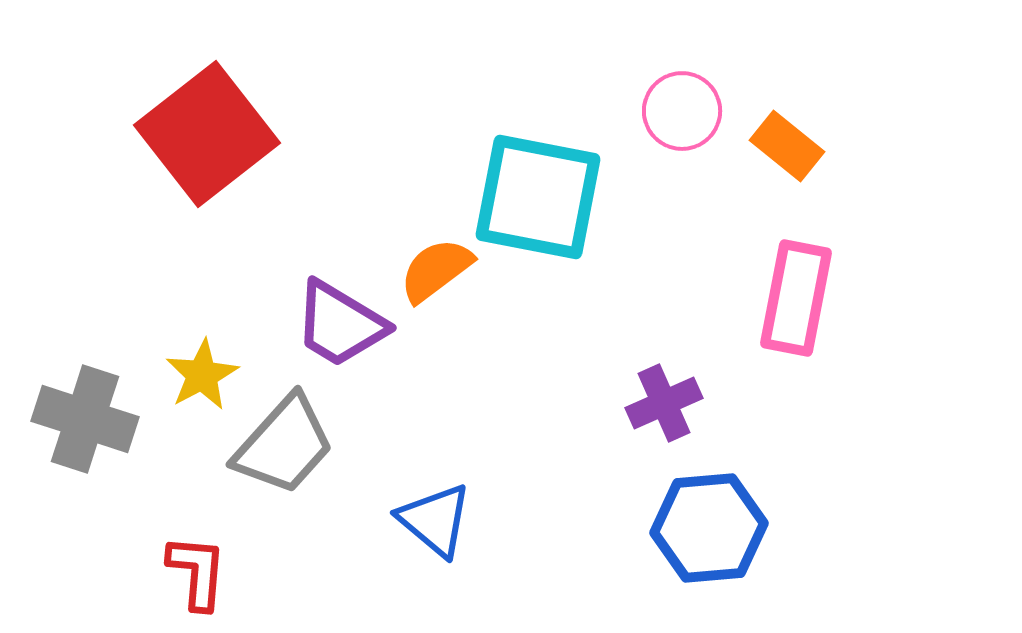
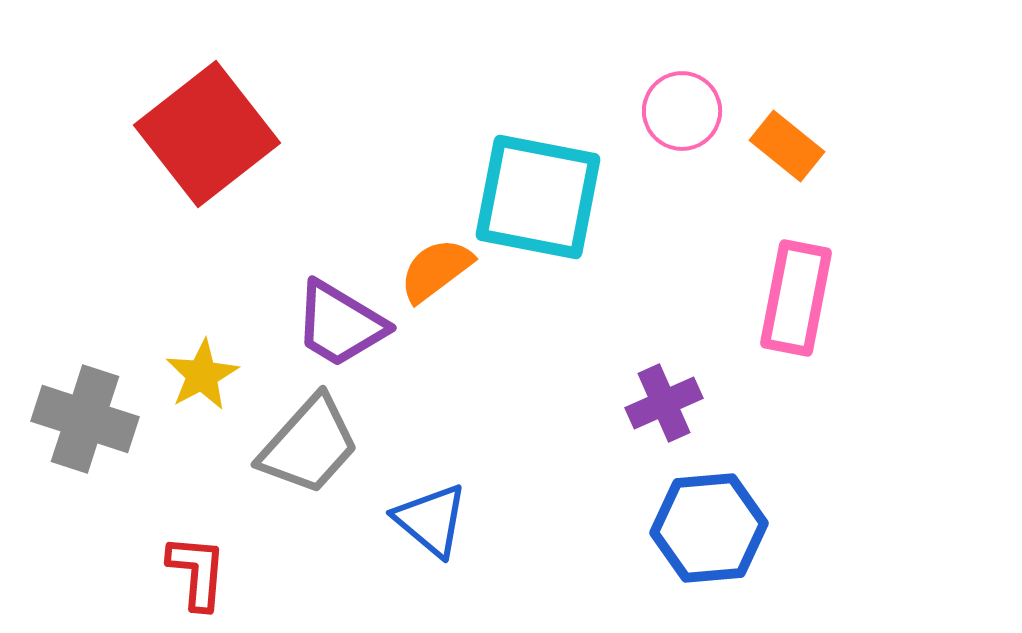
gray trapezoid: moved 25 px right
blue triangle: moved 4 px left
